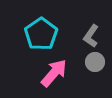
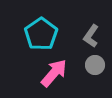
gray circle: moved 3 px down
